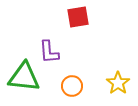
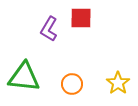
red square: moved 3 px right, 1 px down; rotated 10 degrees clockwise
purple L-shape: moved 23 px up; rotated 35 degrees clockwise
orange circle: moved 2 px up
